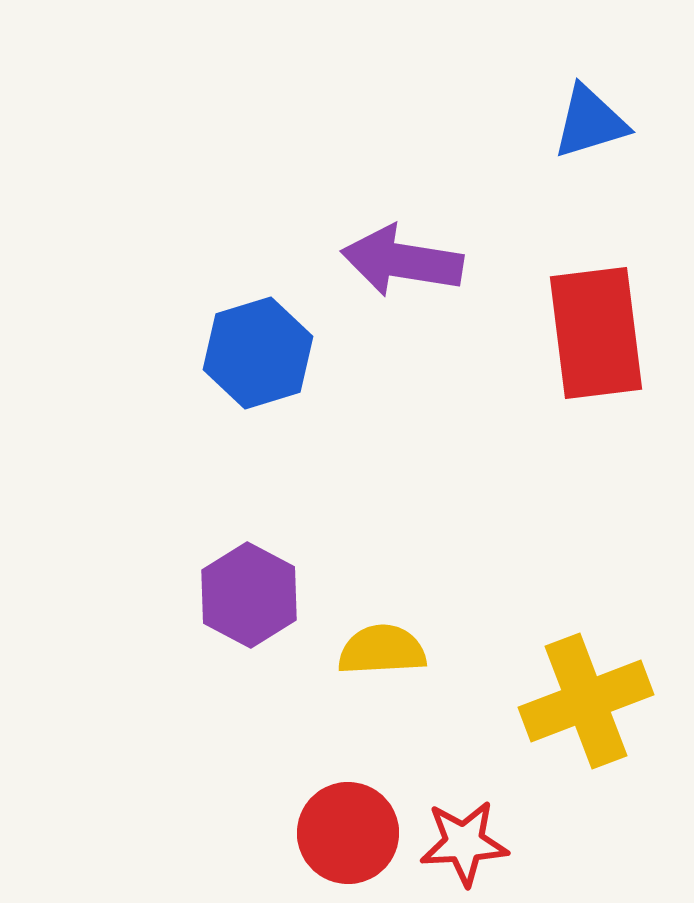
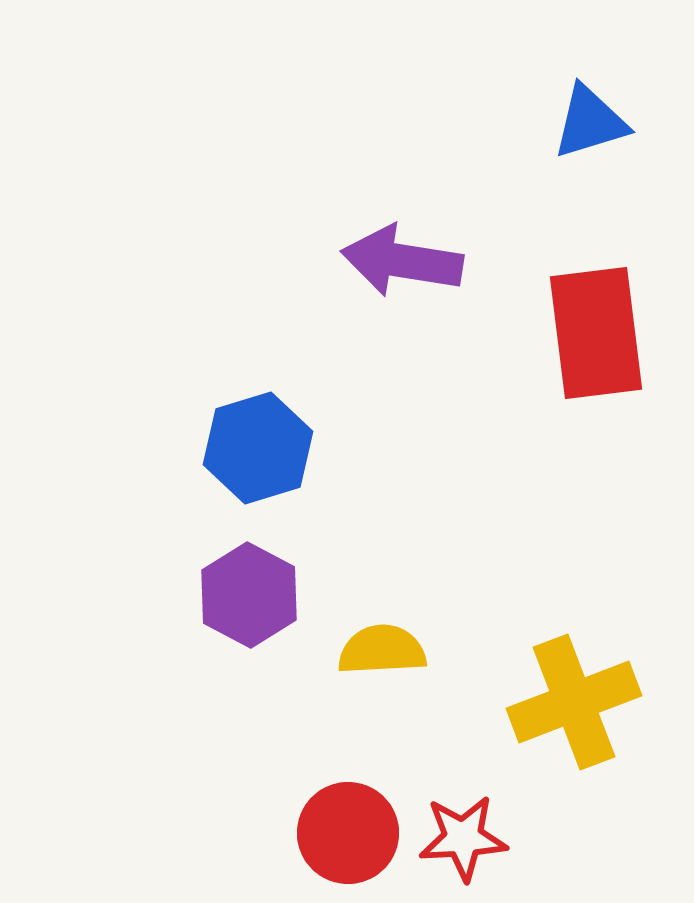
blue hexagon: moved 95 px down
yellow cross: moved 12 px left, 1 px down
red star: moved 1 px left, 5 px up
